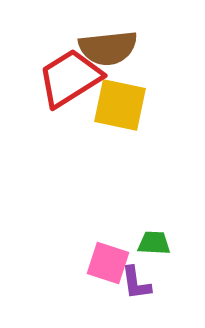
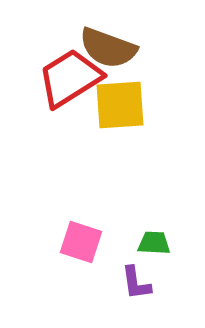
brown semicircle: rotated 26 degrees clockwise
yellow square: rotated 16 degrees counterclockwise
pink square: moved 27 px left, 21 px up
